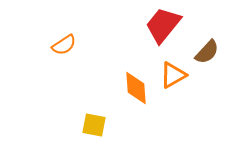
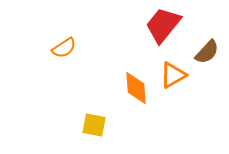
orange semicircle: moved 3 px down
